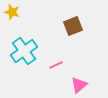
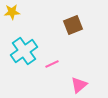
yellow star: rotated 21 degrees counterclockwise
brown square: moved 1 px up
pink line: moved 4 px left, 1 px up
